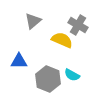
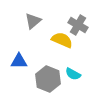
cyan semicircle: moved 1 px right, 1 px up
